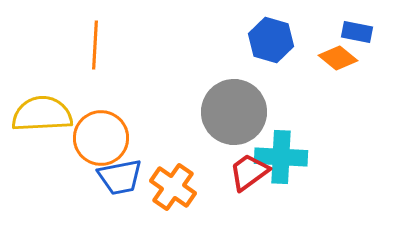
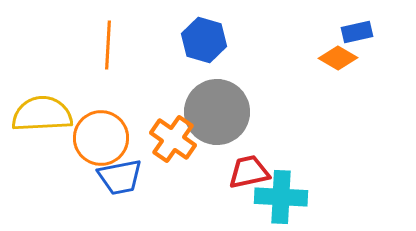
blue rectangle: rotated 24 degrees counterclockwise
blue hexagon: moved 67 px left
orange line: moved 13 px right
orange diamond: rotated 9 degrees counterclockwise
gray circle: moved 17 px left
cyan cross: moved 40 px down
red trapezoid: rotated 24 degrees clockwise
orange cross: moved 48 px up
